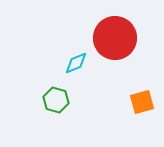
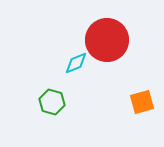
red circle: moved 8 px left, 2 px down
green hexagon: moved 4 px left, 2 px down
